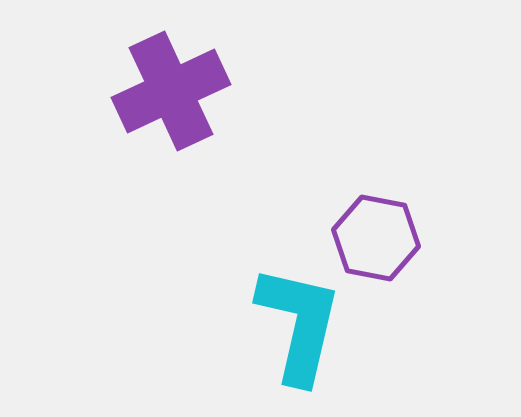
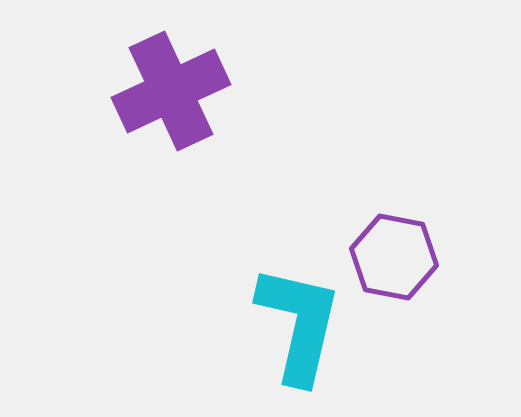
purple hexagon: moved 18 px right, 19 px down
